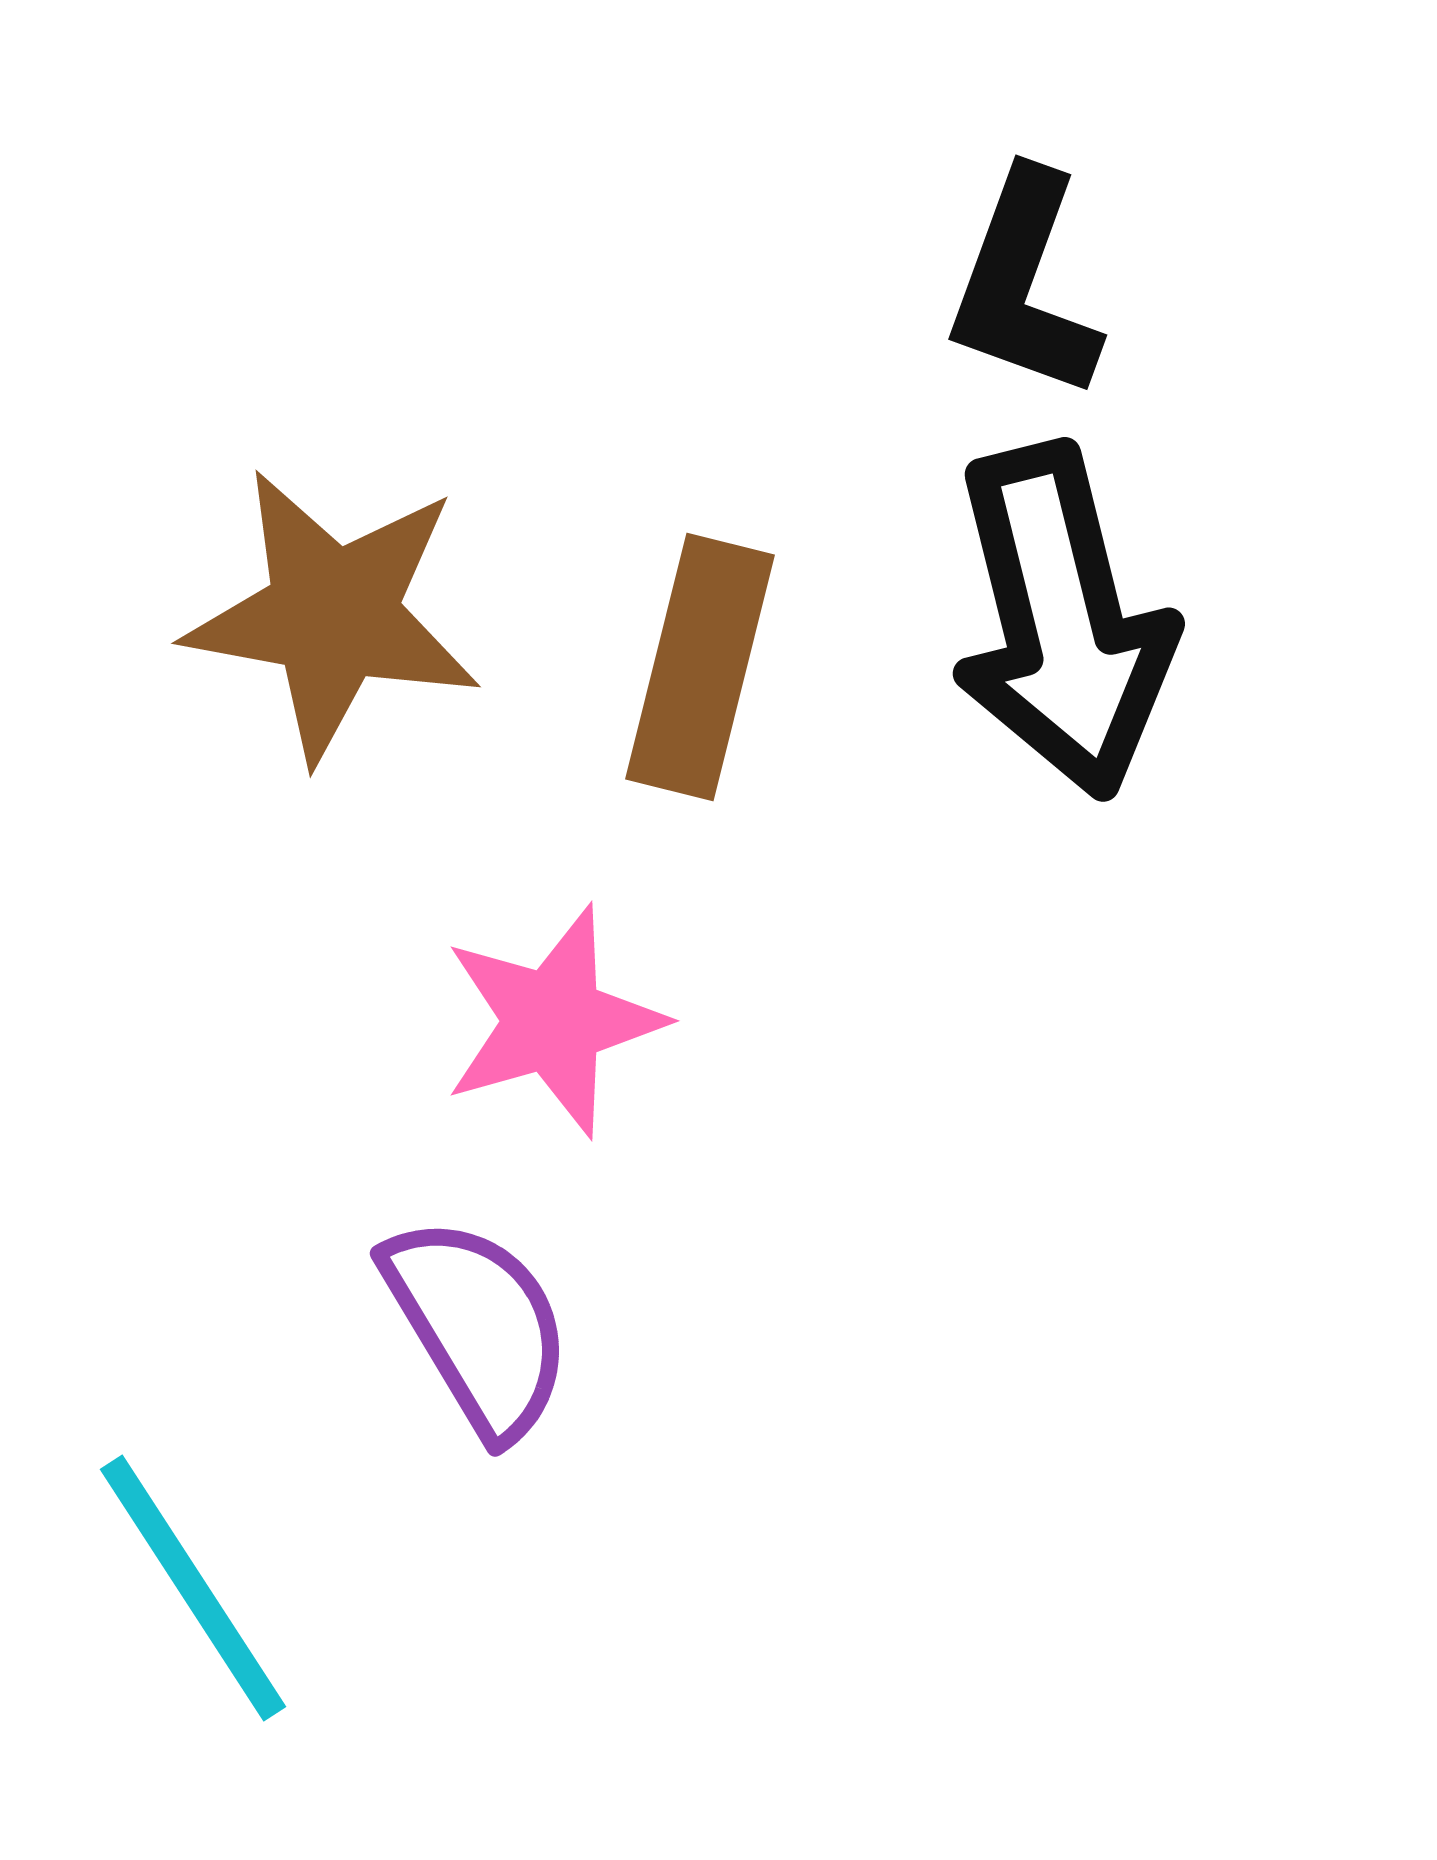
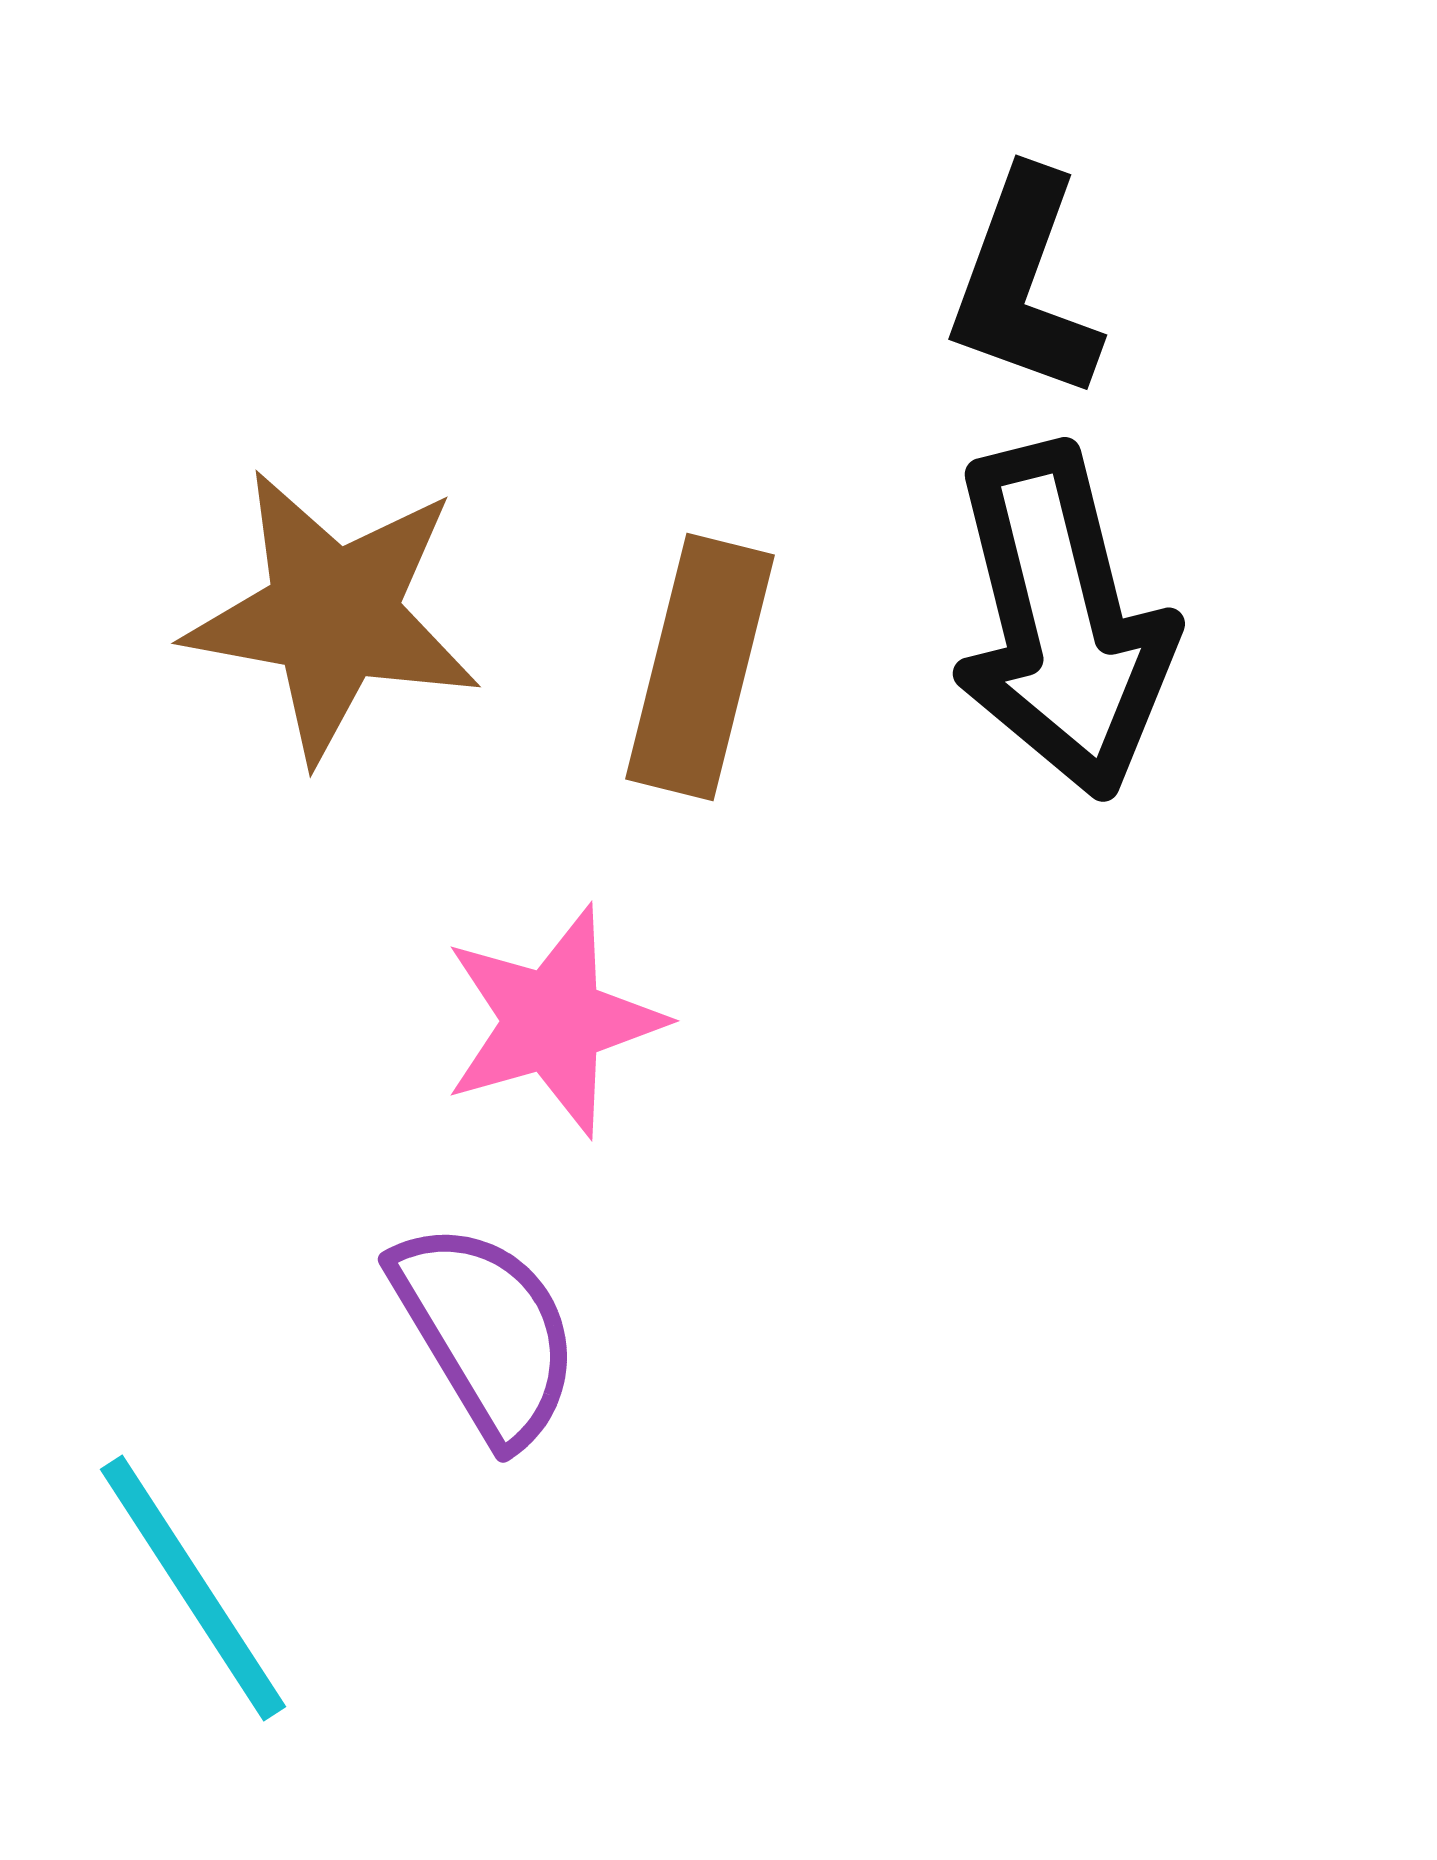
purple semicircle: moved 8 px right, 6 px down
